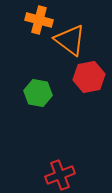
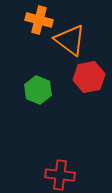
green hexagon: moved 3 px up; rotated 12 degrees clockwise
red cross: rotated 28 degrees clockwise
